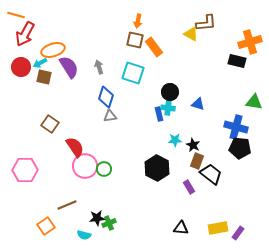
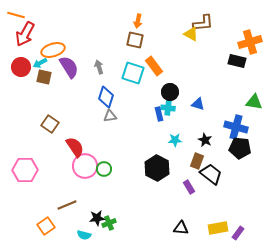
brown L-shape at (206, 23): moved 3 px left
orange rectangle at (154, 47): moved 19 px down
black star at (193, 145): moved 12 px right, 5 px up
